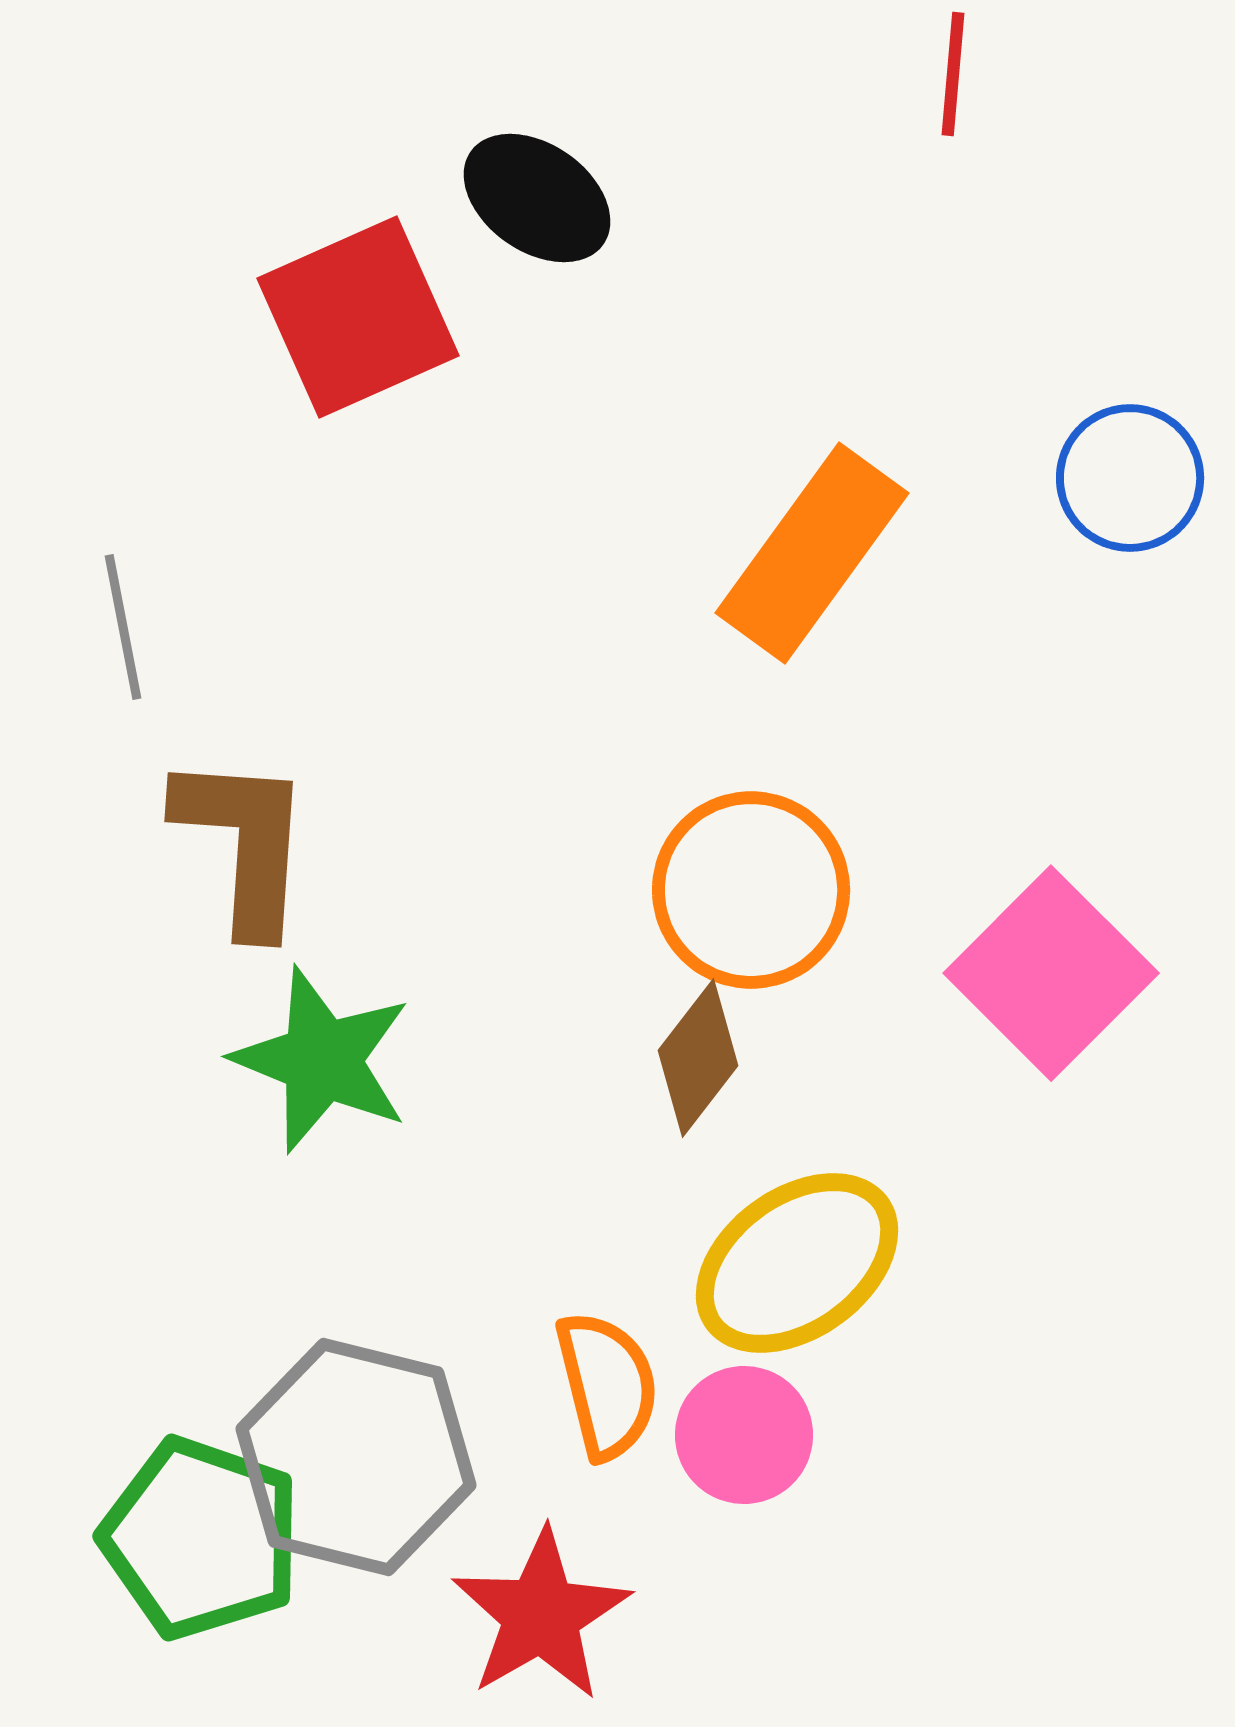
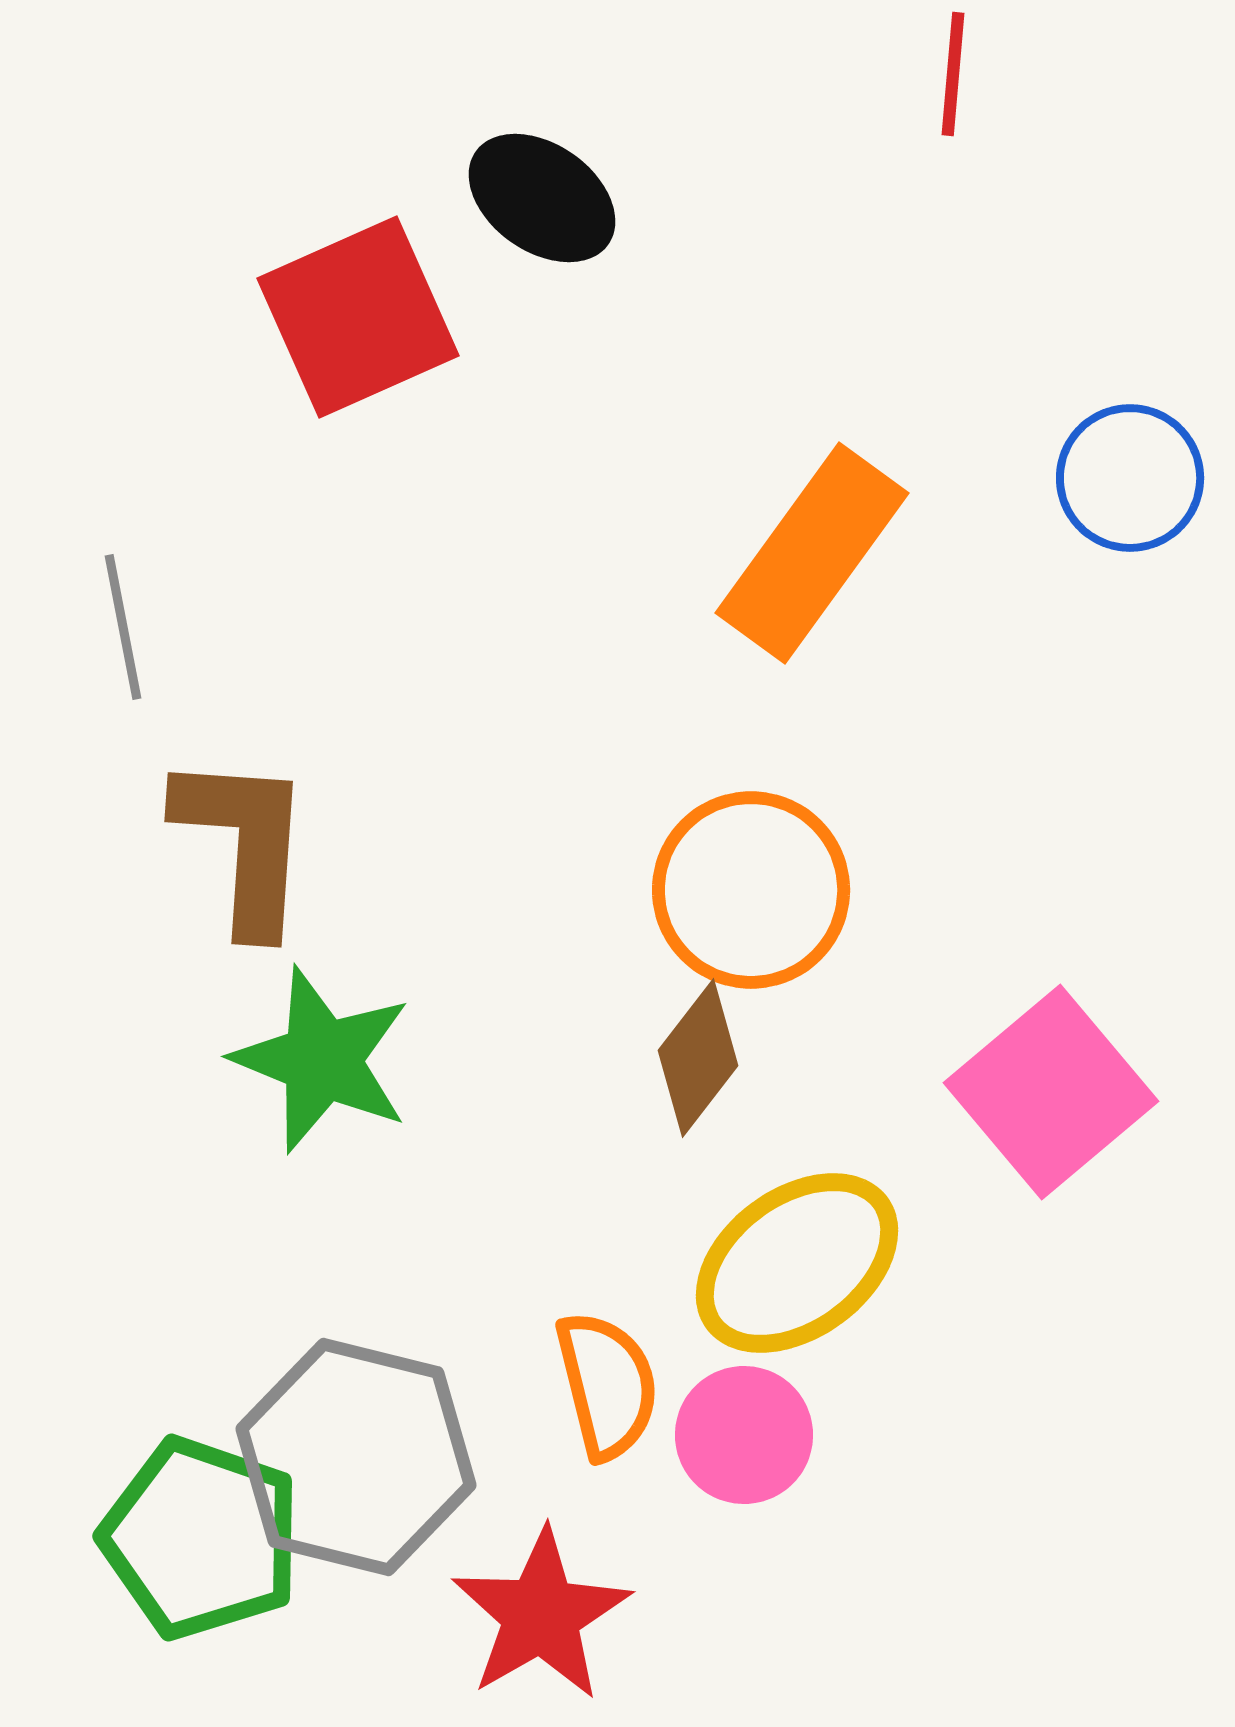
black ellipse: moved 5 px right
pink square: moved 119 px down; rotated 5 degrees clockwise
